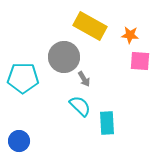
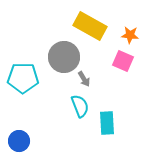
pink square: moved 17 px left; rotated 20 degrees clockwise
cyan semicircle: rotated 25 degrees clockwise
